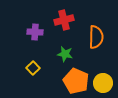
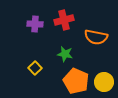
purple cross: moved 8 px up
orange semicircle: rotated 100 degrees clockwise
yellow square: moved 2 px right
yellow circle: moved 1 px right, 1 px up
